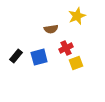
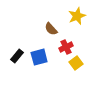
brown semicircle: rotated 56 degrees clockwise
red cross: moved 1 px up
black rectangle: moved 1 px right
yellow square: rotated 16 degrees counterclockwise
